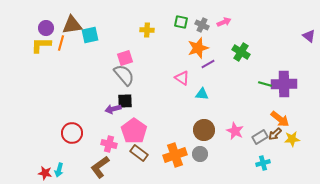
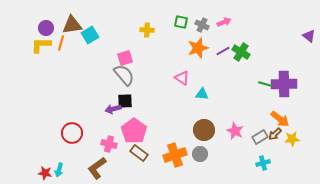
cyan square: rotated 18 degrees counterclockwise
purple line: moved 15 px right, 13 px up
brown L-shape: moved 3 px left, 1 px down
